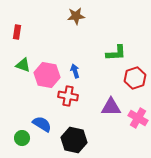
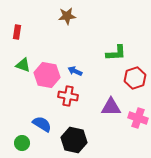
brown star: moved 9 px left
blue arrow: rotated 48 degrees counterclockwise
pink cross: rotated 12 degrees counterclockwise
green circle: moved 5 px down
